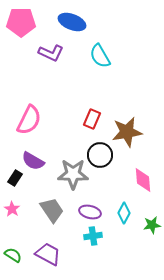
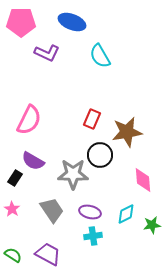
purple L-shape: moved 4 px left
cyan diamond: moved 2 px right, 1 px down; rotated 35 degrees clockwise
